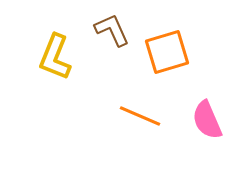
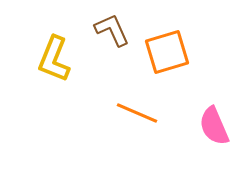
yellow L-shape: moved 1 px left, 2 px down
orange line: moved 3 px left, 3 px up
pink semicircle: moved 7 px right, 6 px down
